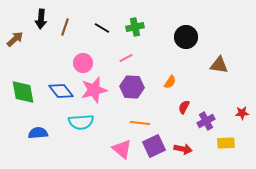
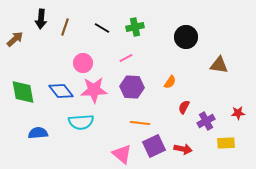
pink star: rotated 12 degrees clockwise
red star: moved 4 px left
pink triangle: moved 5 px down
